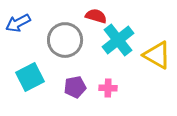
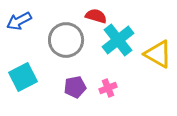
blue arrow: moved 1 px right, 2 px up
gray circle: moved 1 px right
yellow triangle: moved 1 px right, 1 px up
cyan square: moved 7 px left
pink cross: rotated 24 degrees counterclockwise
